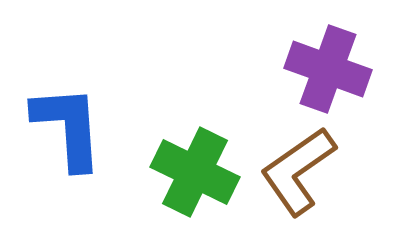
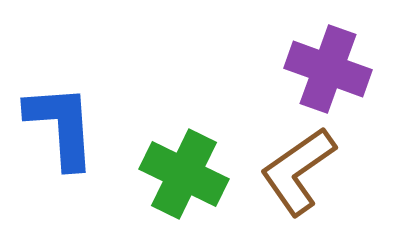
blue L-shape: moved 7 px left, 1 px up
green cross: moved 11 px left, 2 px down
